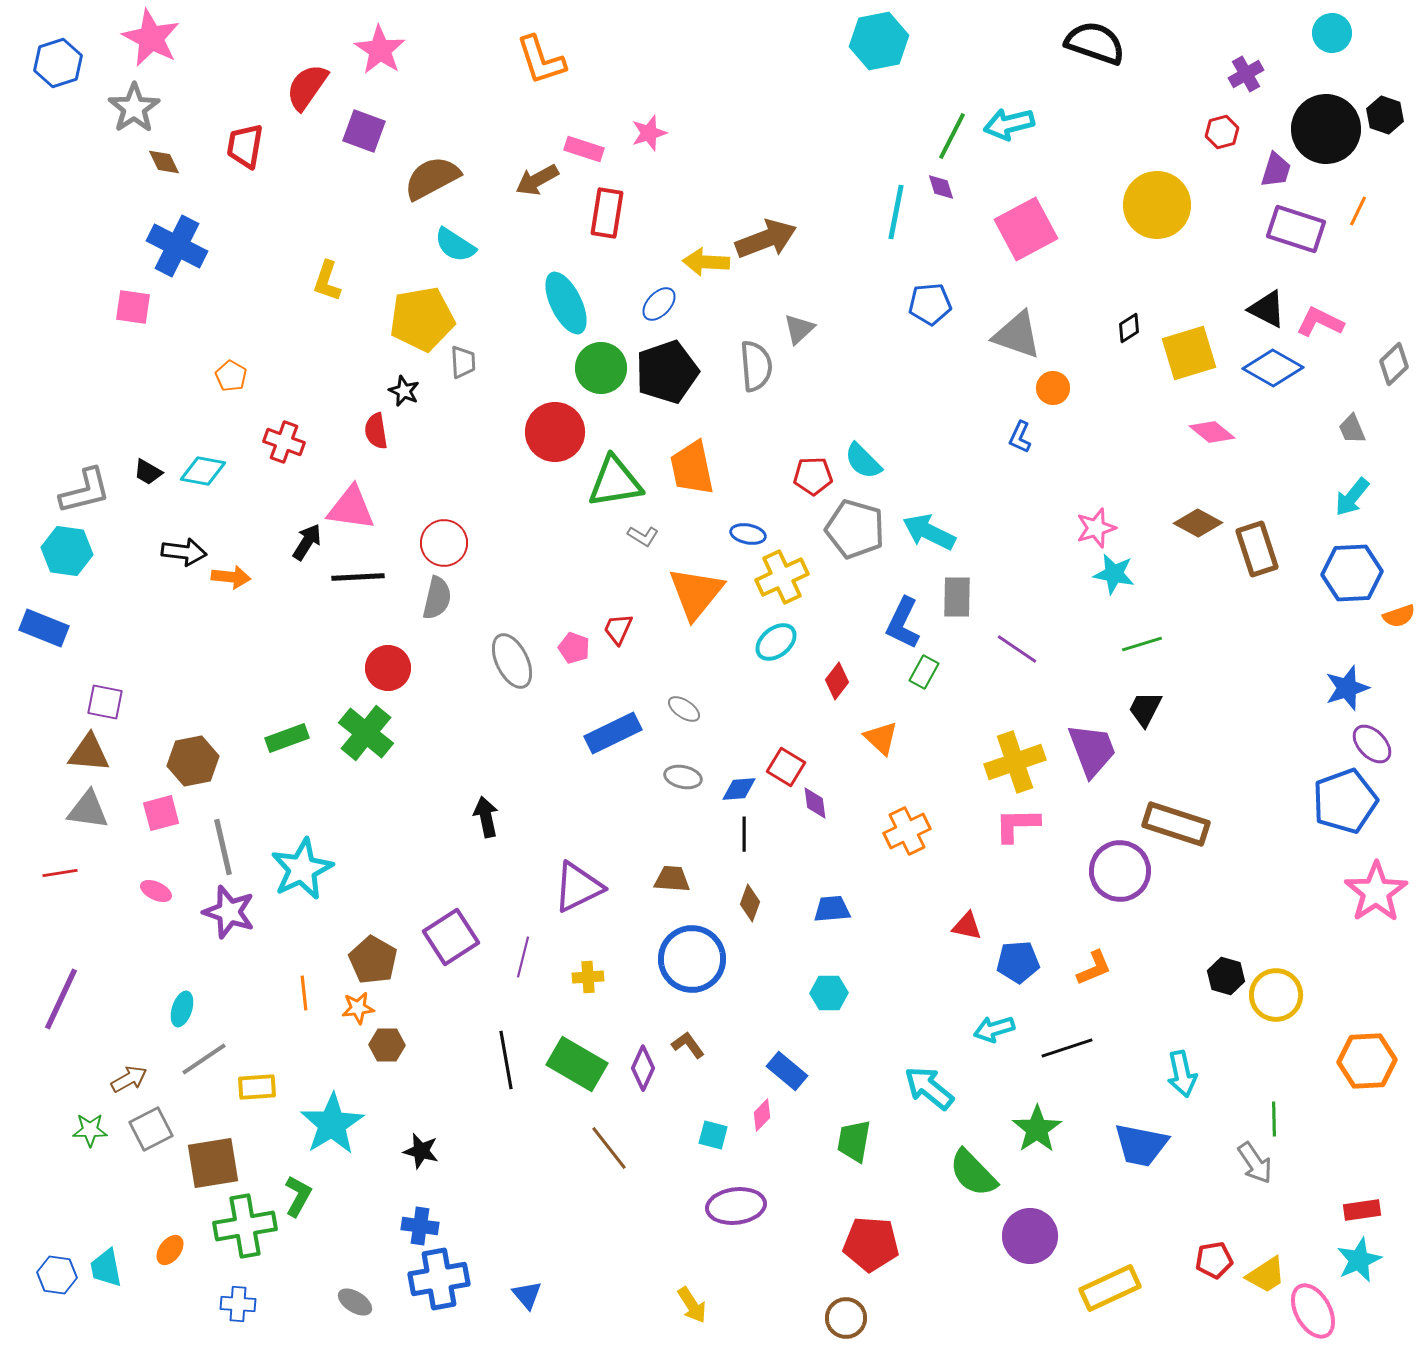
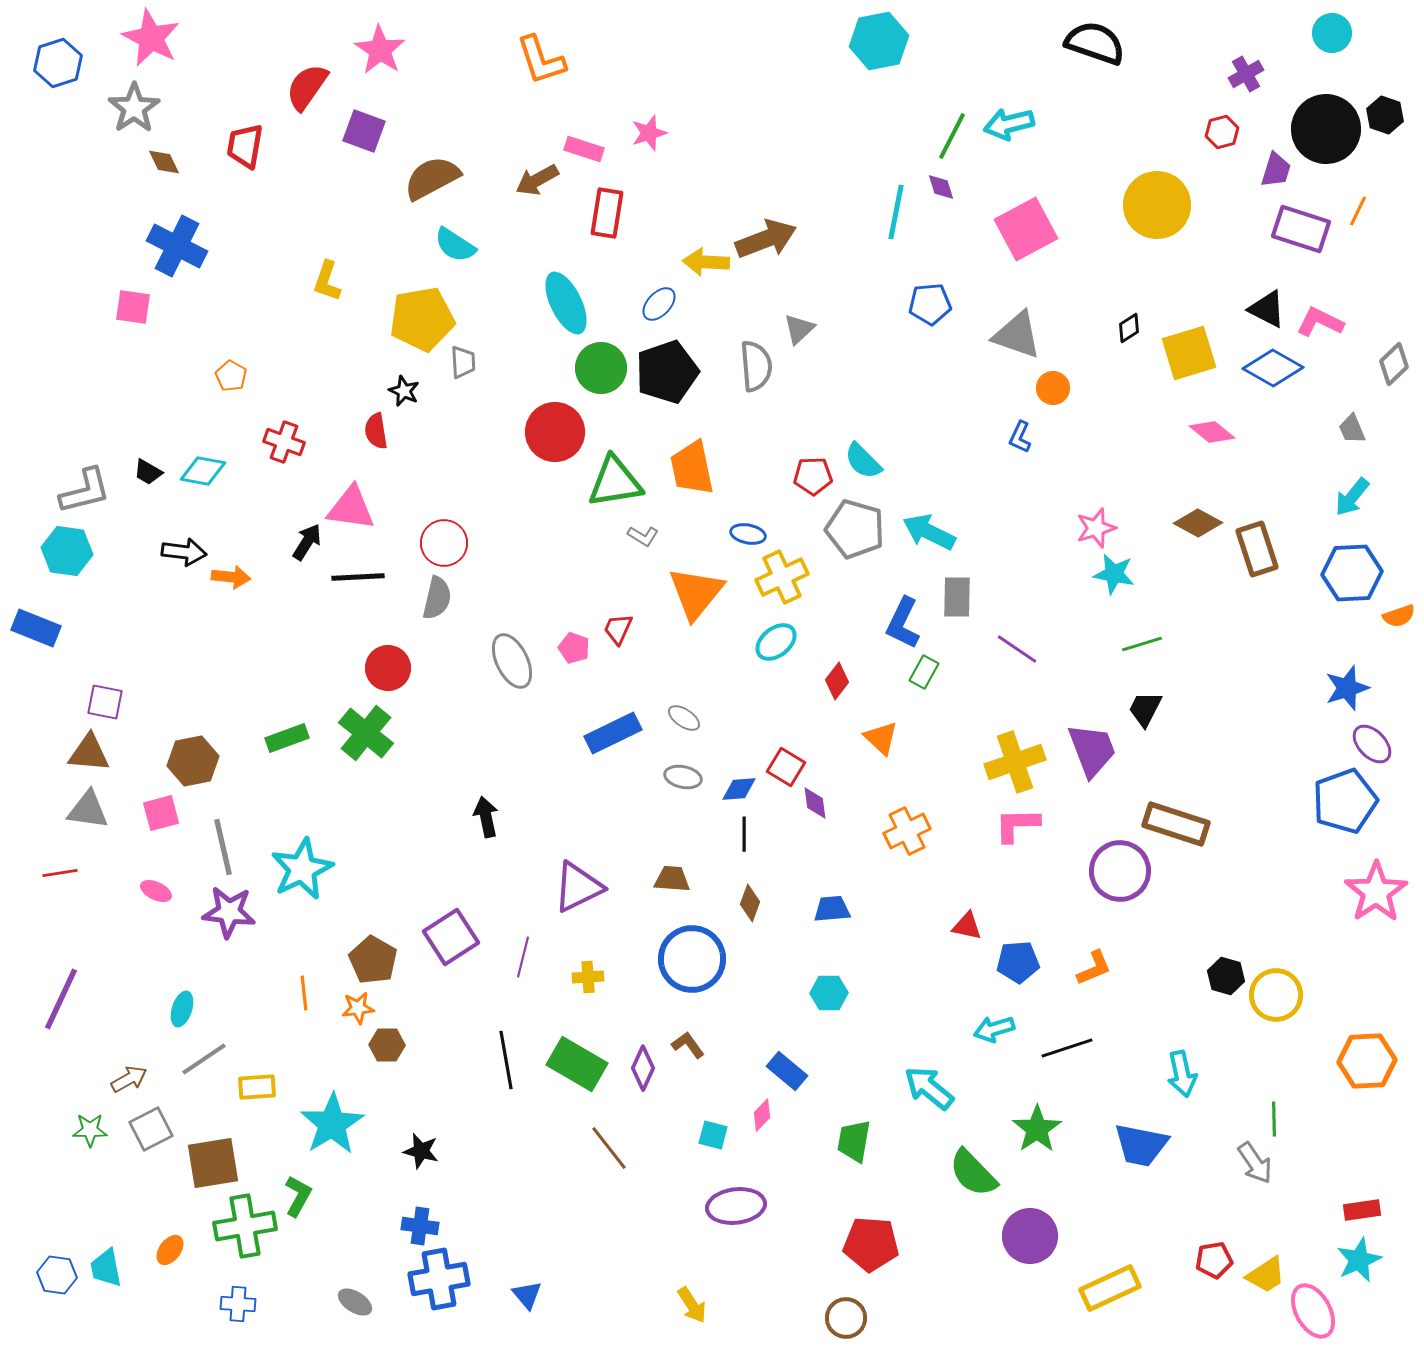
purple rectangle at (1296, 229): moved 5 px right
blue rectangle at (44, 628): moved 8 px left
gray ellipse at (684, 709): moved 9 px down
purple star at (229, 912): rotated 12 degrees counterclockwise
